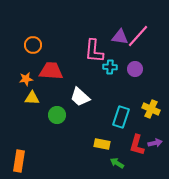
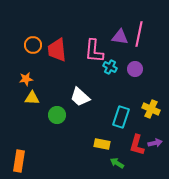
pink line: moved 1 px right, 2 px up; rotated 30 degrees counterclockwise
cyan cross: rotated 24 degrees clockwise
red trapezoid: moved 6 px right, 21 px up; rotated 100 degrees counterclockwise
